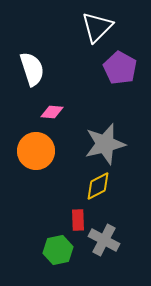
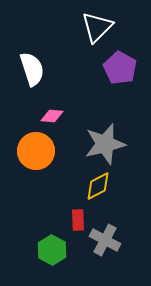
pink diamond: moved 4 px down
gray cross: moved 1 px right
green hexagon: moved 6 px left; rotated 20 degrees counterclockwise
